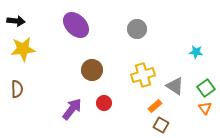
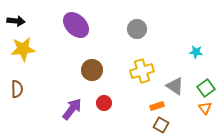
yellow cross: moved 1 px left, 4 px up
orange rectangle: moved 2 px right; rotated 24 degrees clockwise
